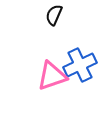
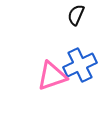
black semicircle: moved 22 px right
